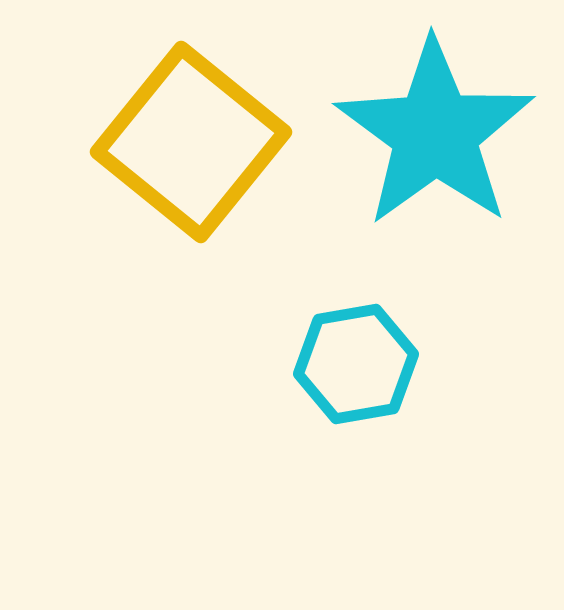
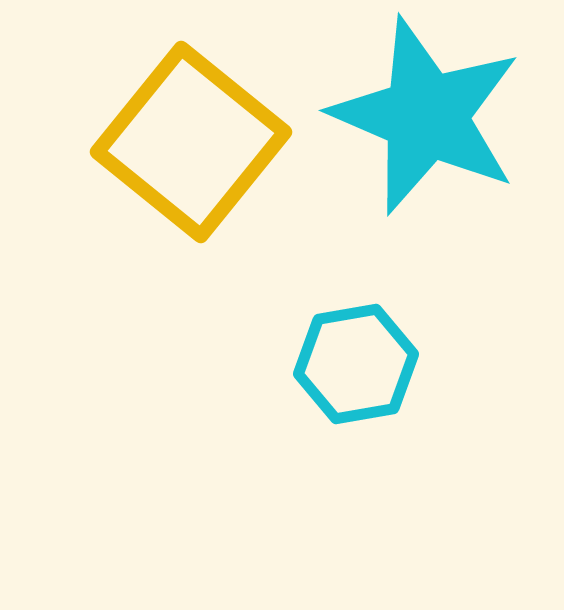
cyan star: moved 9 px left, 17 px up; rotated 13 degrees counterclockwise
